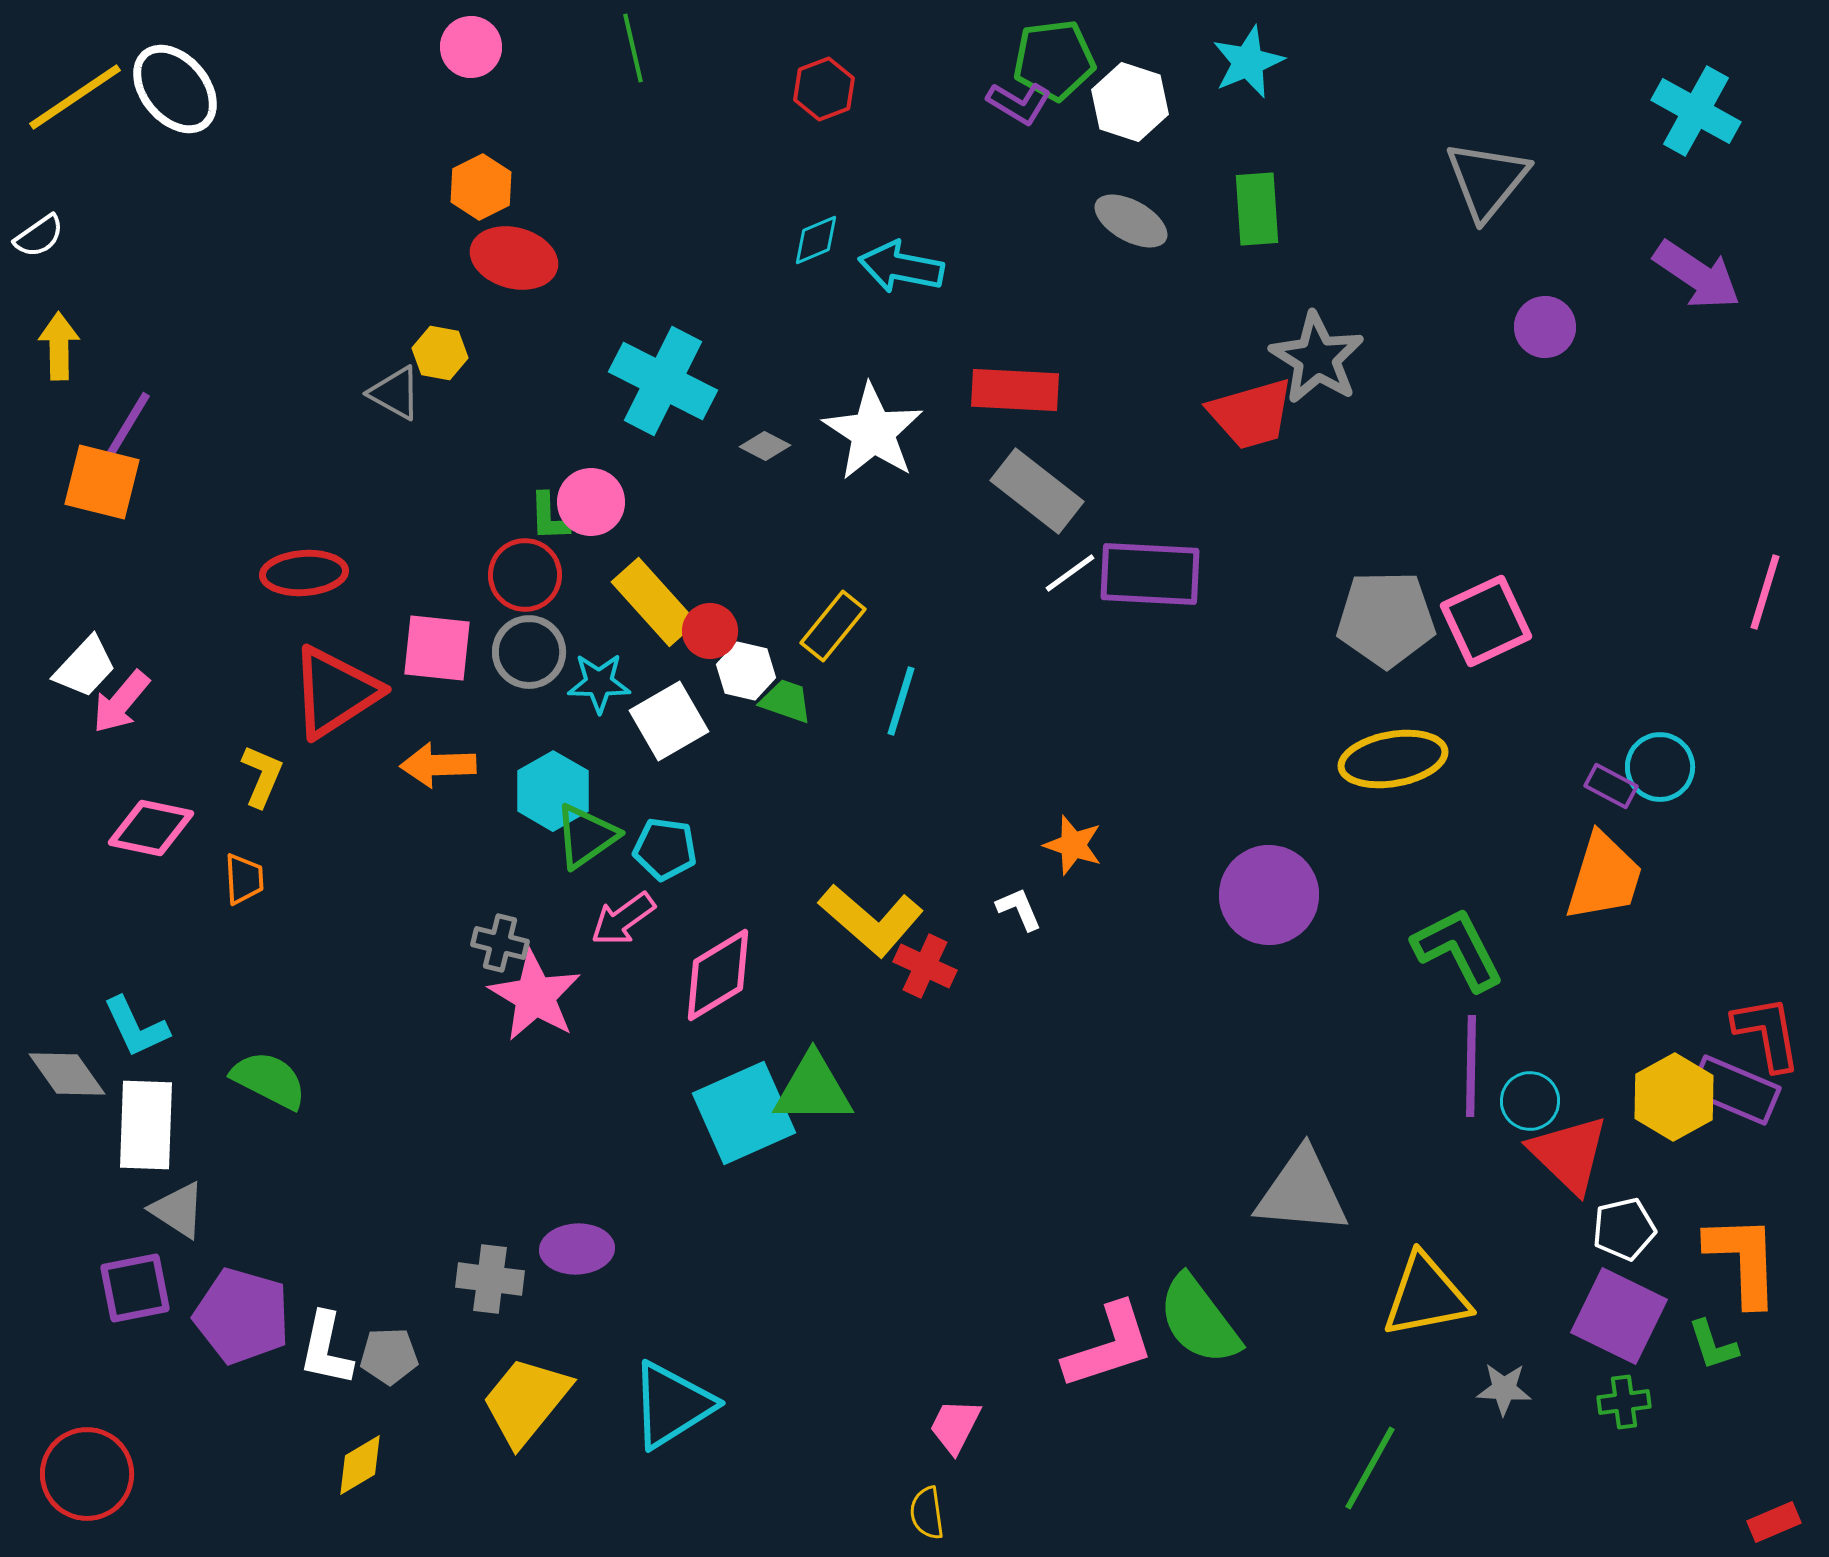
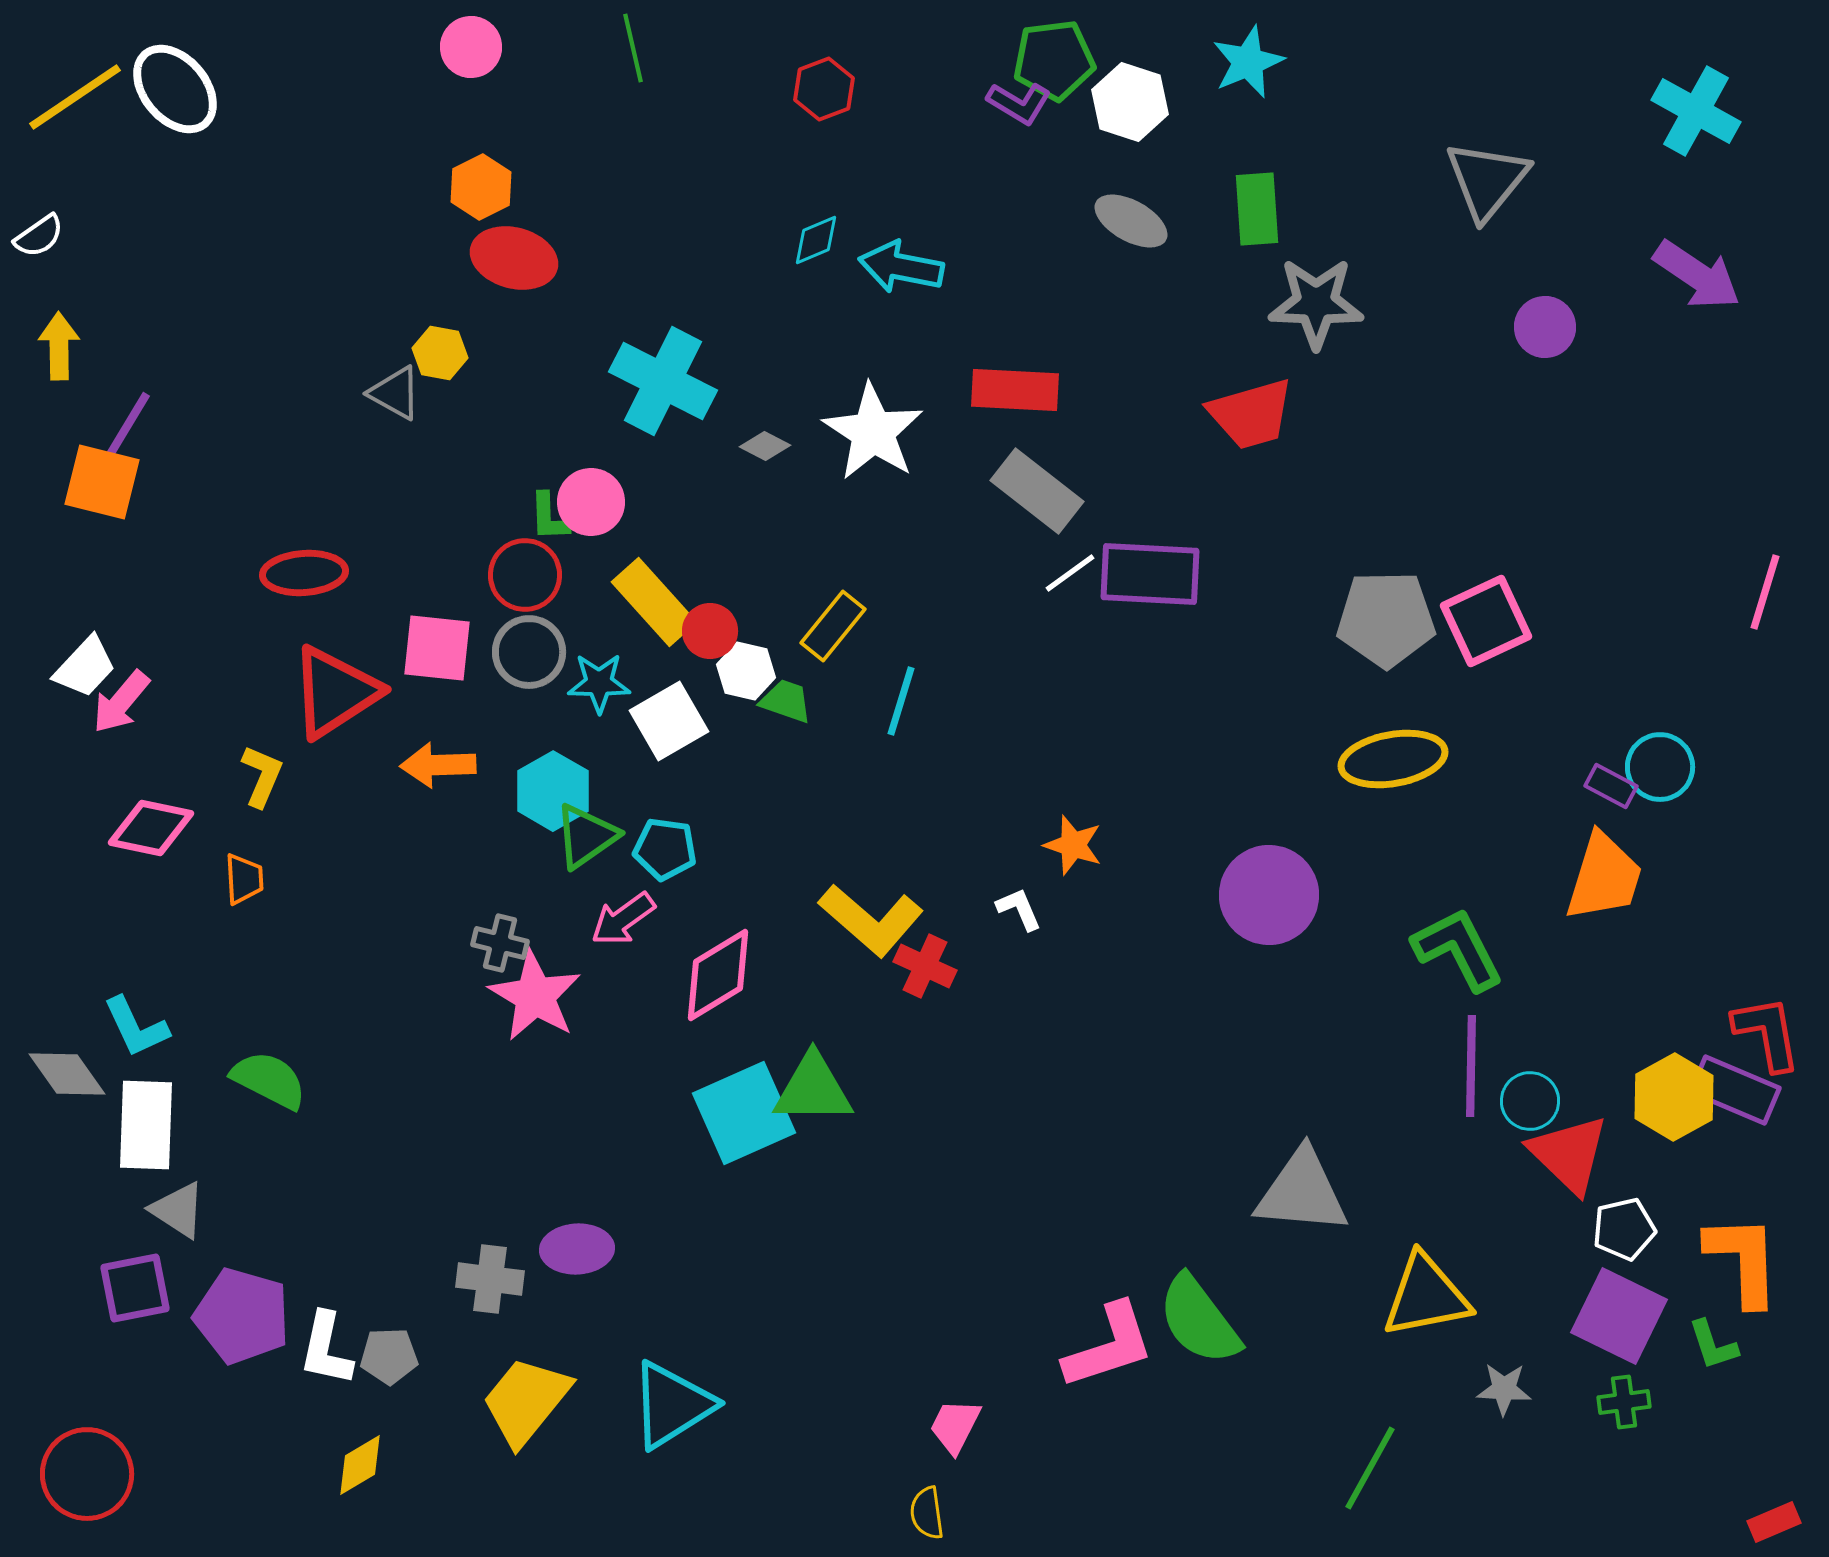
gray star at (1317, 358): moved 1 px left, 55 px up; rotated 30 degrees counterclockwise
